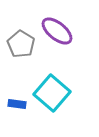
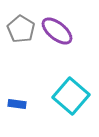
gray pentagon: moved 15 px up
cyan square: moved 19 px right, 3 px down
